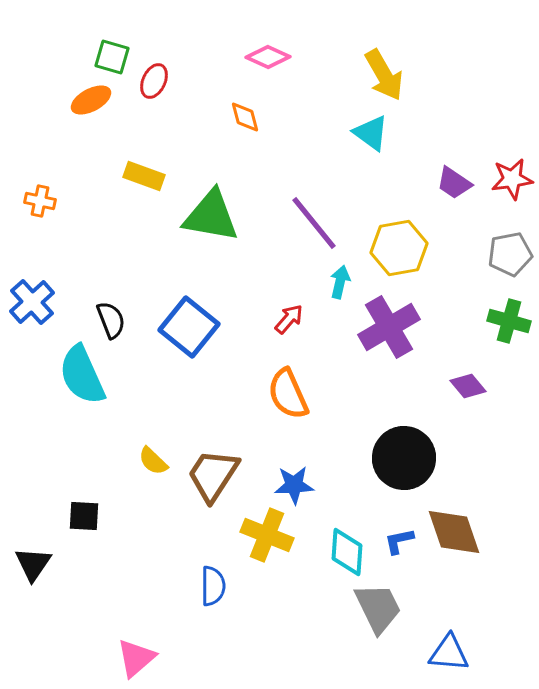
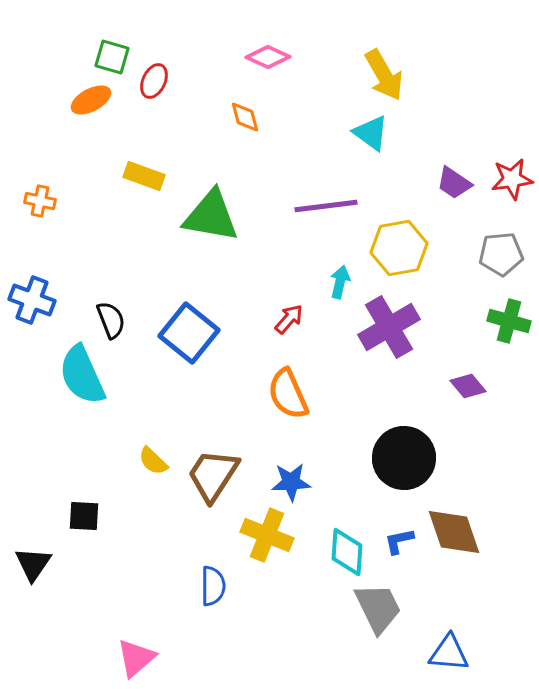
purple line: moved 12 px right, 17 px up; rotated 58 degrees counterclockwise
gray pentagon: moved 9 px left; rotated 6 degrees clockwise
blue cross: moved 2 px up; rotated 27 degrees counterclockwise
blue square: moved 6 px down
blue star: moved 3 px left, 3 px up
